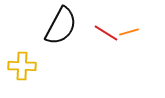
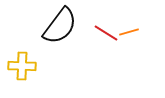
black semicircle: moved 1 px left; rotated 9 degrees clockwise
